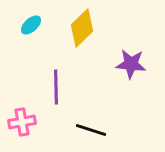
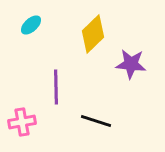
yellow diamond: moved 11 px right, 6 px down
black line: moved 5 px right, 9 px up
